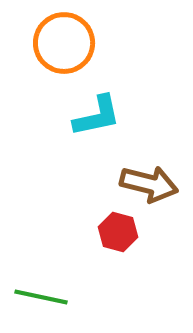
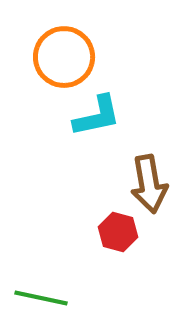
orange circle: moved 14 px down
brown arrow: rotated 66 degrees clockwise
green line: moved 1 px down
